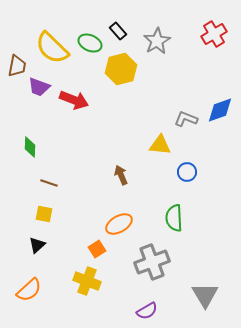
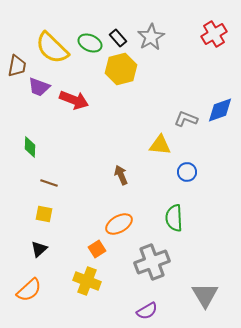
black rectangle: moved 7 px down
gray star: moved 6 px left, 4 px up
black triangle: moved 2 px right, 4 px down
